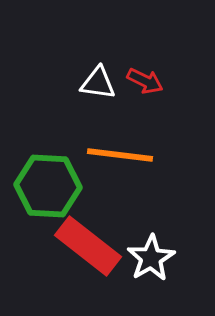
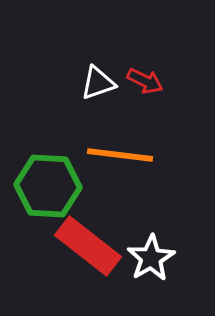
white triangle: rotated 27 degrees counterclockwise
